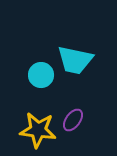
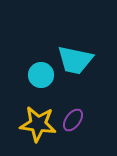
yellow star: moved 6 px up
